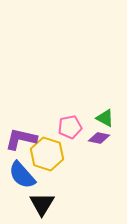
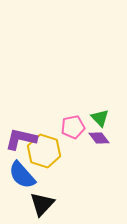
green triangle: moved 5 px left; rotated 18 degrees clockwise
pink pentagon: moved 3 px right
purple diamond: rotated 40 degrees clockwise
yellow hexagon: moved 3 px left, 3 px up
black triangle: rotated 12 degrees clockwise
